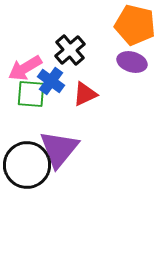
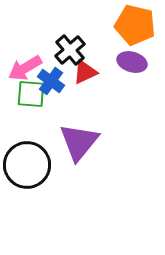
red triangle: moved 22 px up
purple triangle: moved 20 px right, 7 px up
